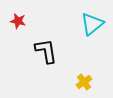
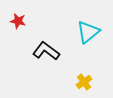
cyan triangle: moved 4 px left, 8 px down
black L-shape: rotated 44 degrees counterclockwise
